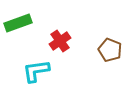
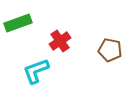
brown pentagon: rotated 10 degrees counterclockwise
cyan L-shape: rotated 12 degrees counterclockwise
